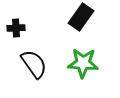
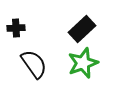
black rectangle: moved 1 px right, 12 px down; rotated 12 degrees clockwise
green star: rotated 24 degrees counterclockwise
